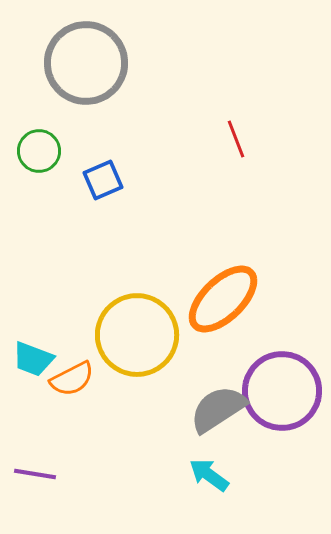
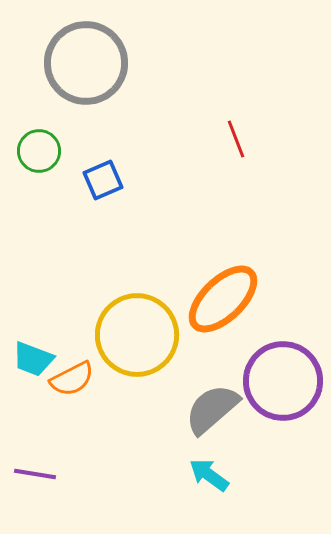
purple circle: moved 1 px right, 10 px up
gray semicircle: moved 6 px left; rotated 8 degrees counterclockwise
